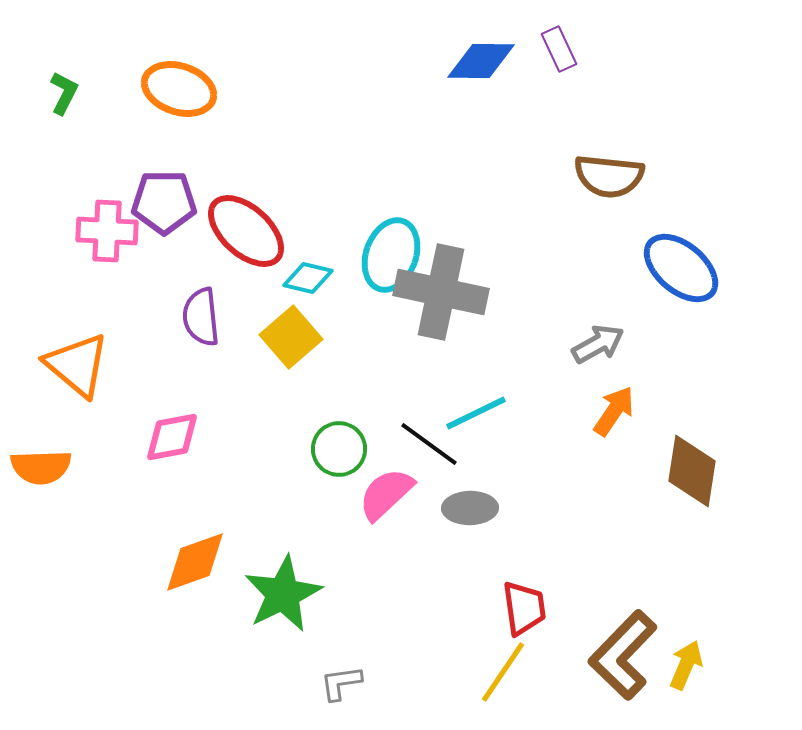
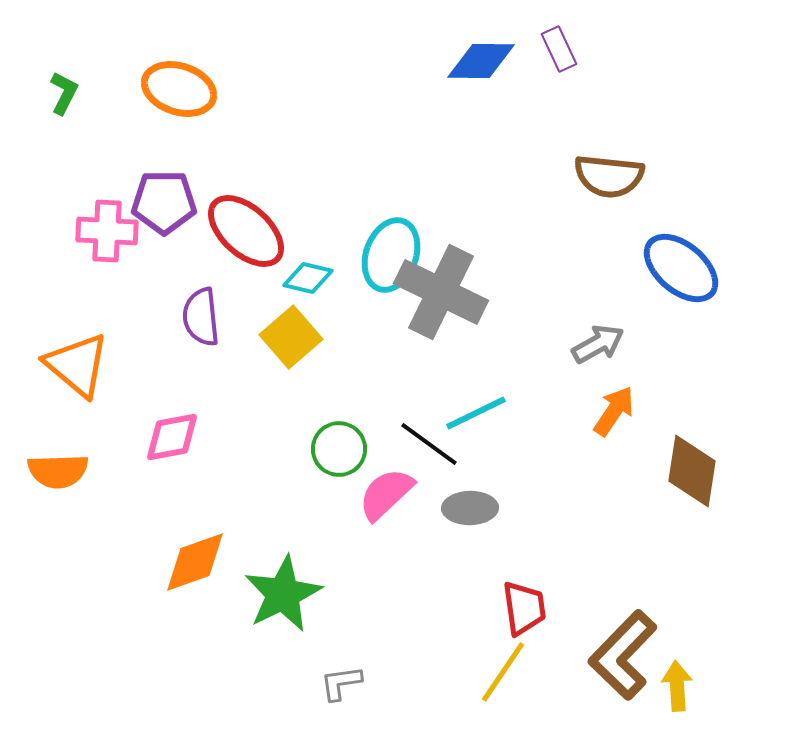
gray cross: rotated 14 degrees clockwise
orange semicircle: moved 17 px right, 4 px down
yellow arrow: moved 9 px left, 21 px down; rotated 27 degrees counterclockwise
